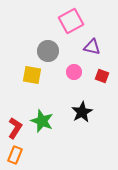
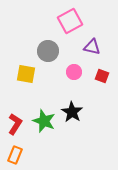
pink square: moved 1 px left
yellow square: moved 6 px left, 1 px up
black star: moved 10 px left; rotated 10 degrees counterclockwise
green star: moved 2 px right
red L-shape: moved 4 px up
